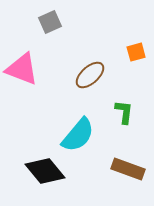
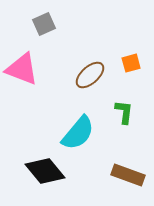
gray square: moved 6 px left, 2 px down
orange square: moved 5 px left, 11 px down
cyan semicircle: moved 2 px up
brown rectangle: moved 6 px down
